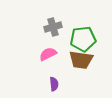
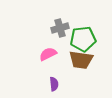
gray cross: moved 7 px right, 1 px down
